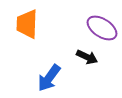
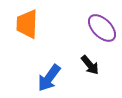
purple ellipse: rotated 12 degrees clockwise
black arrow: moved 3 px right, 8 px down; rotated 25 degrees clockwise
